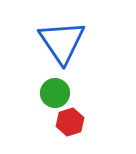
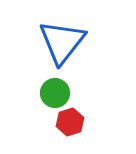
blue triangle: rotated 12 degrees clockwise
